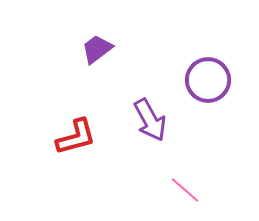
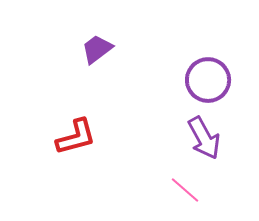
purple arrow: moved 54 px right, 18 px down
